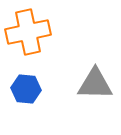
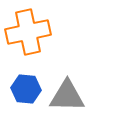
gray triangle: moved 28 px left, 12 px down
